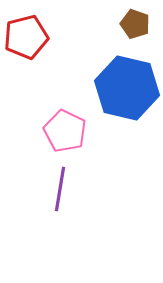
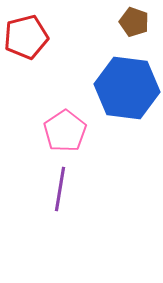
brown pentagon: moved 1 px left, 2 px up
blue hexagon: rotated 6 degrees counterclockwise
pink pentagon: rotated 12 degrees clockwise
